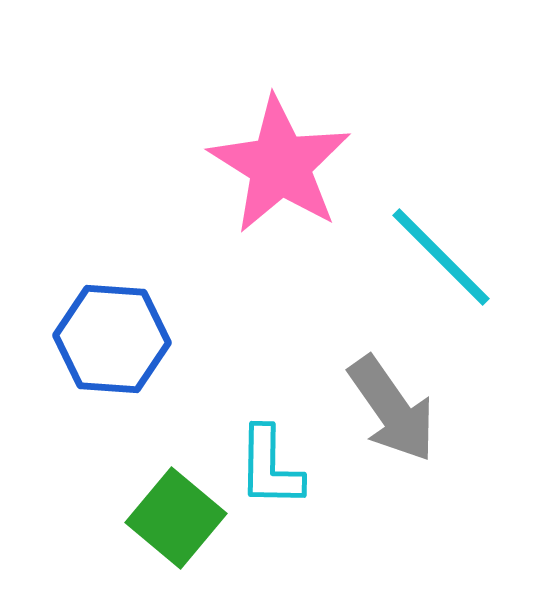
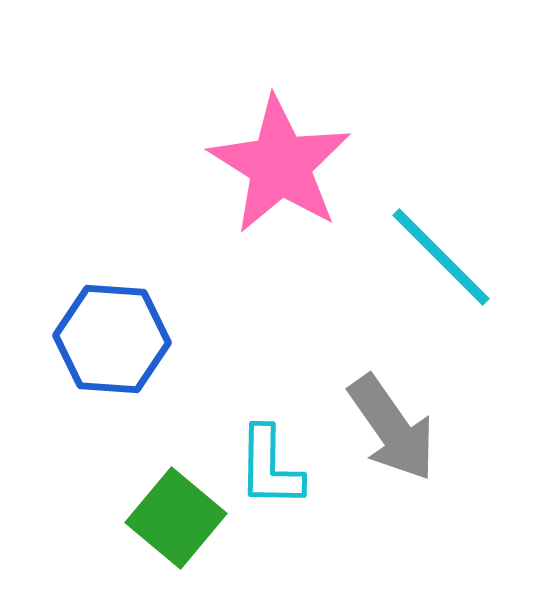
gray arrow: moved 19 px down
